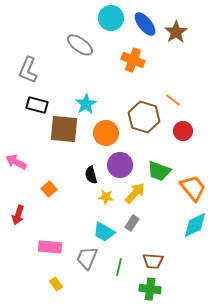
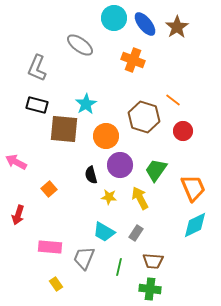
cyan circle: moved 3 px right
brown star: moved 1 px right, 5 px up
gray L-shape: moved 9 px right, 2 px up
orange circle: moved 3 px down
green trapezoid: moved 3 px left, 1 px up; rotated 105 degrees clockwise
orange trapezoid: rotated 16 degrees clockwise
yellow arrow: moved 5 px right, 5 px down; rotated 70 degrees counterclockwise
yellow star: moved 3 px right
gray rectangle: moved 4 px right, 10 px down
gray trapezoid: moved 3 px left
